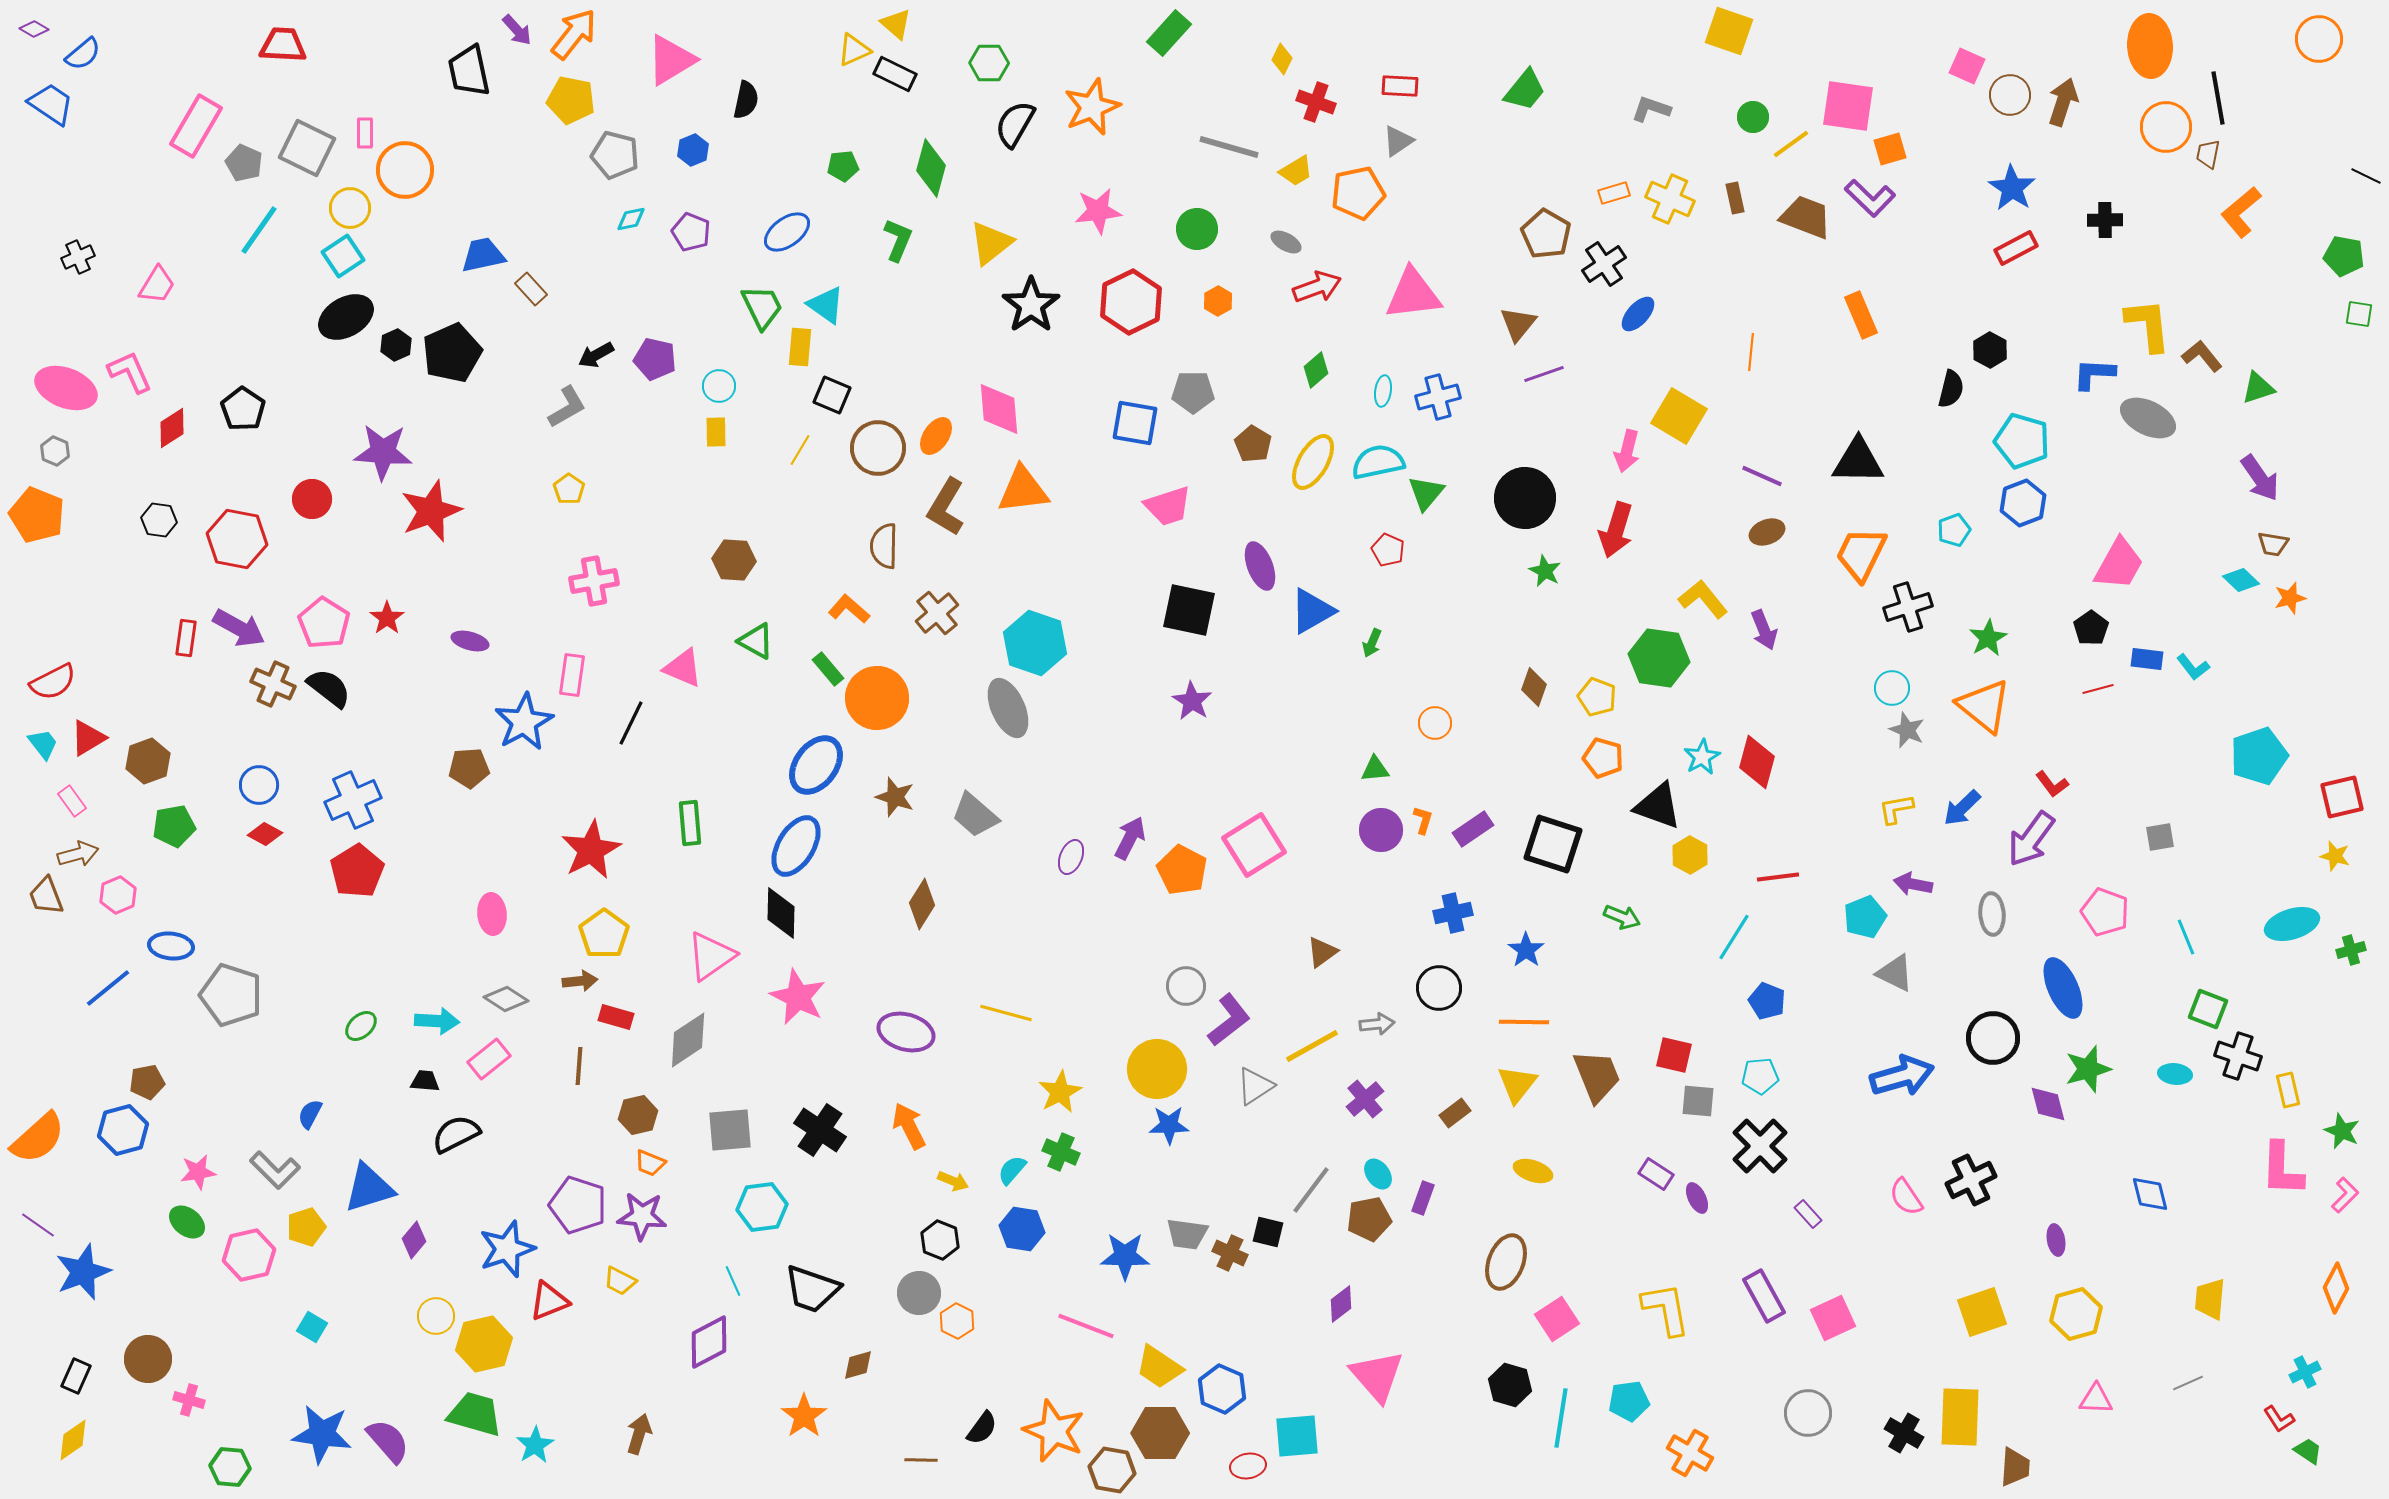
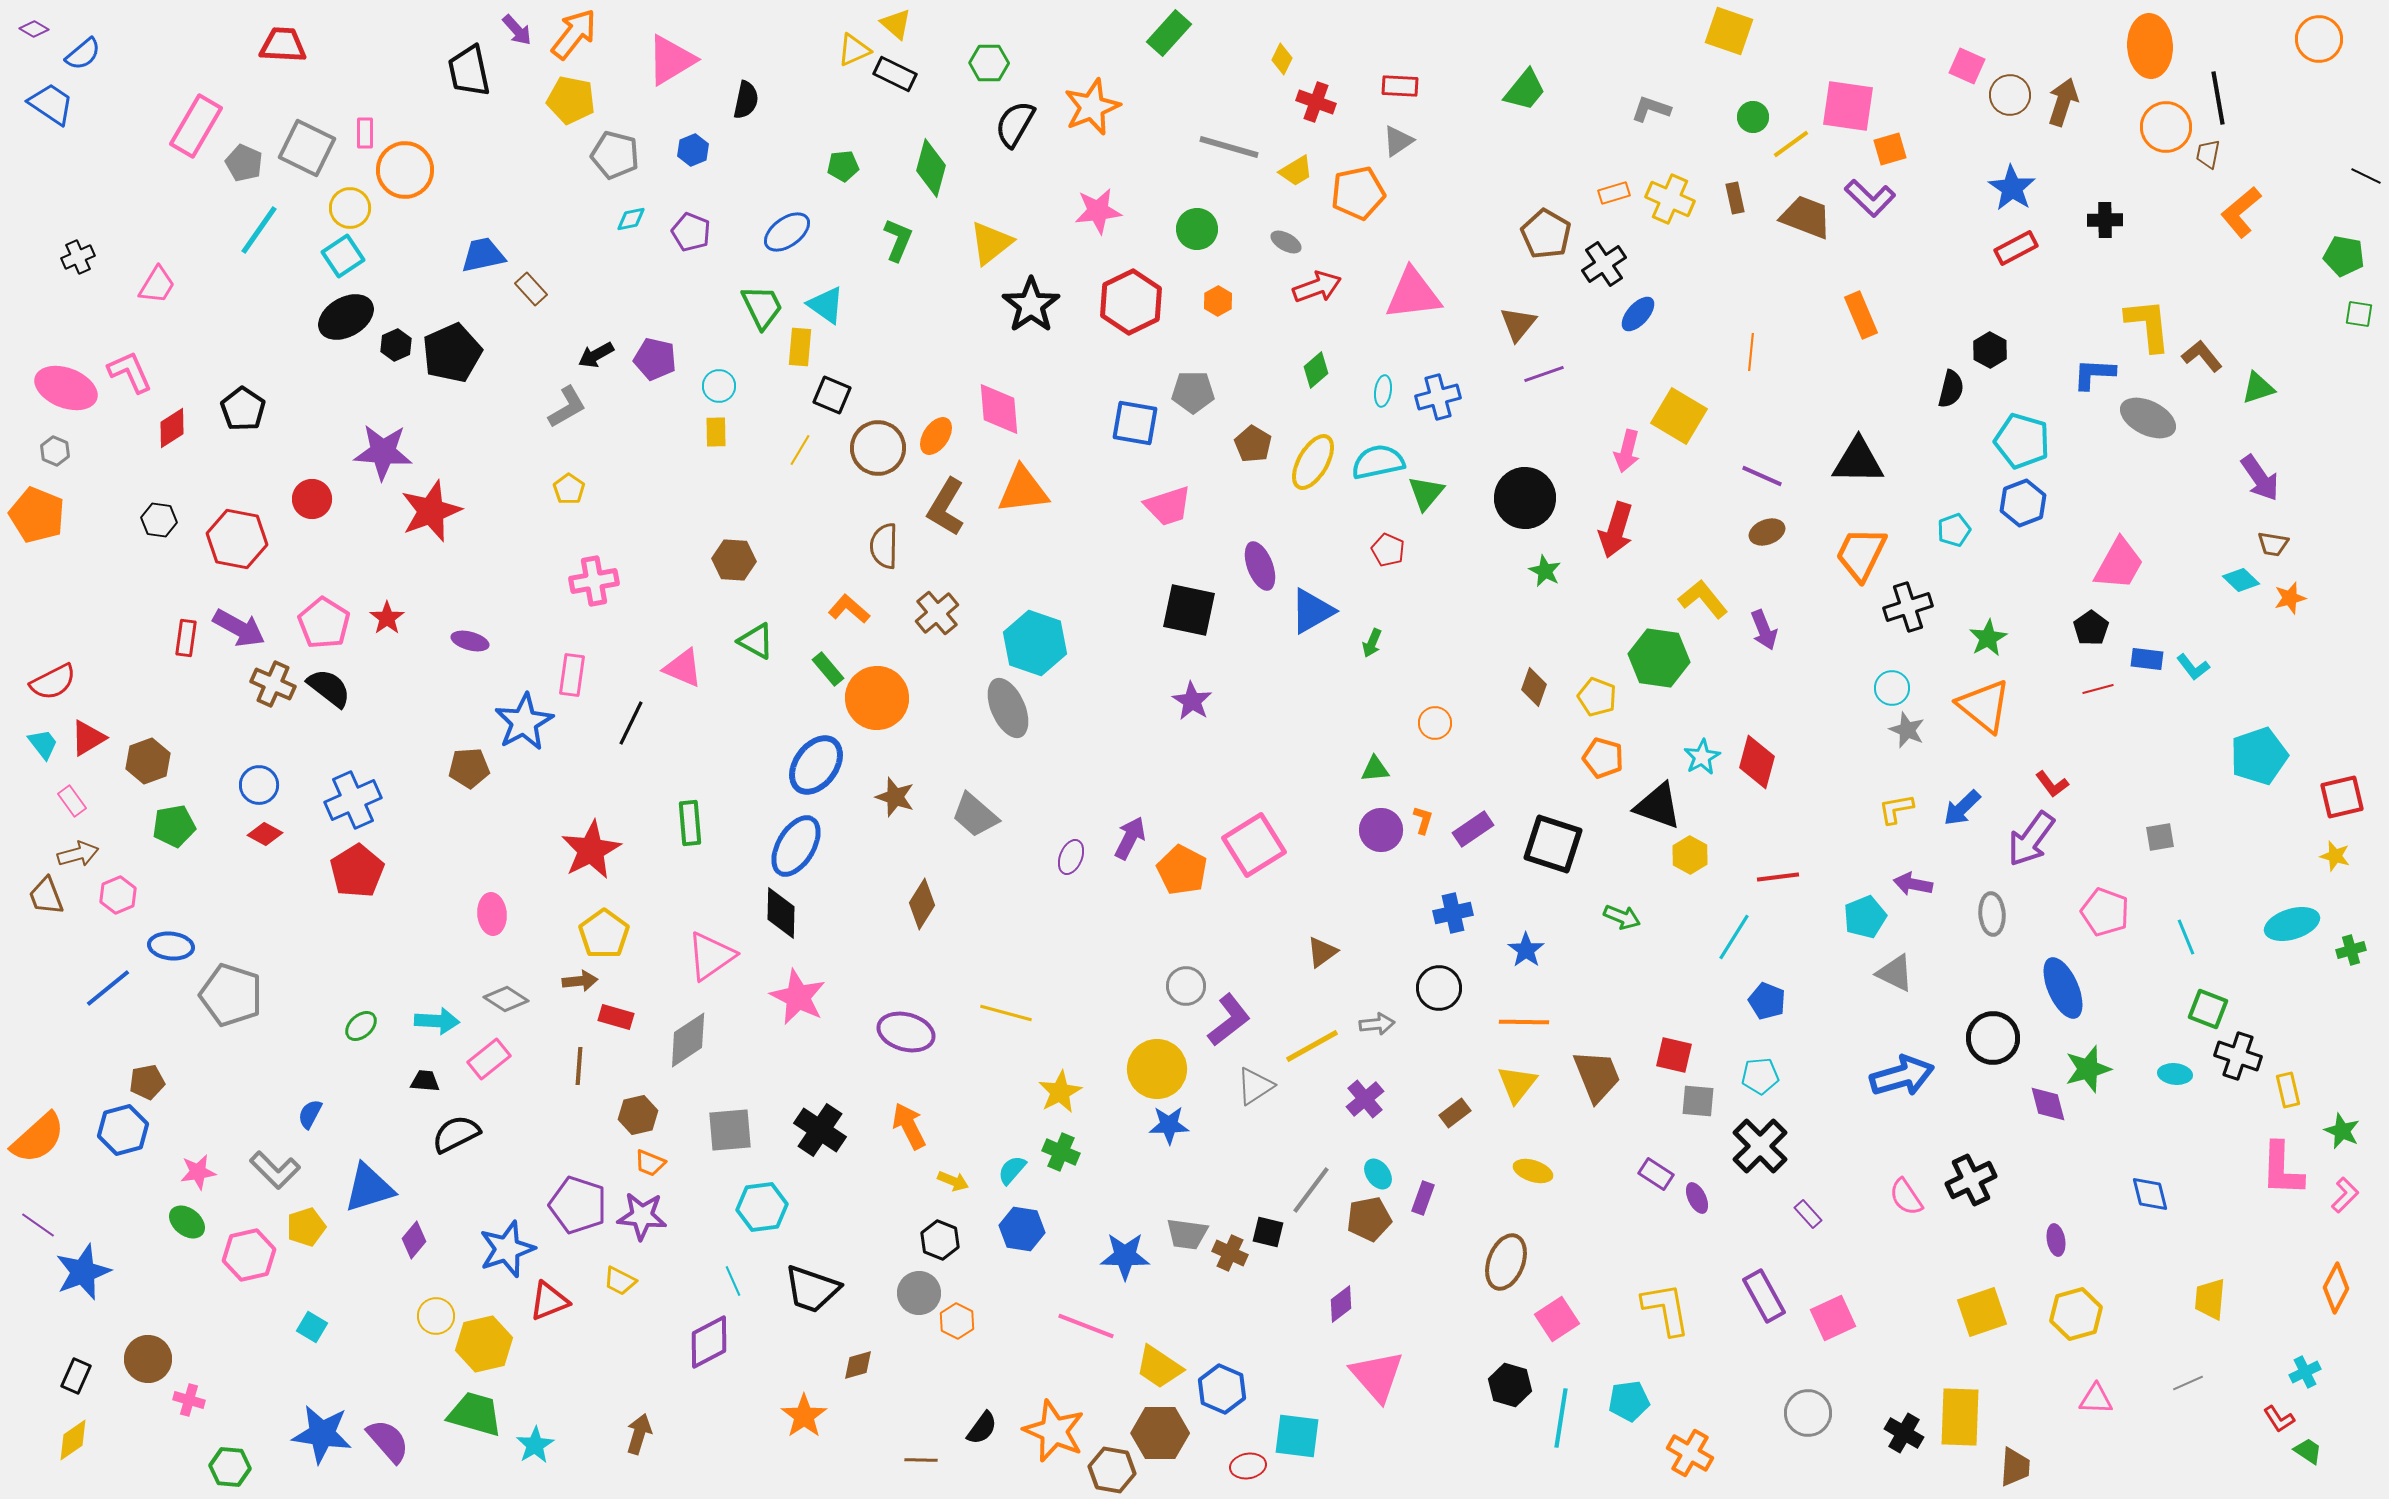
cyan square at (1297, 1436): rotated 12 degrees clockwise
